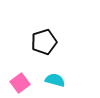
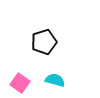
pink square: rotated 18 degrees counterclockwise
